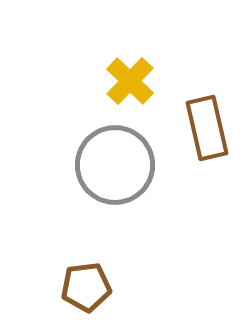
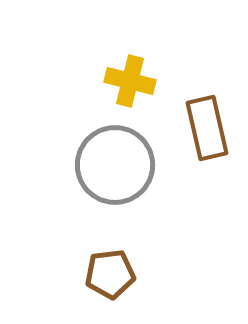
yellow cross: rotated 30 degrees counterclockwise
brown pentagon: moved 24 px right, 13 px up
